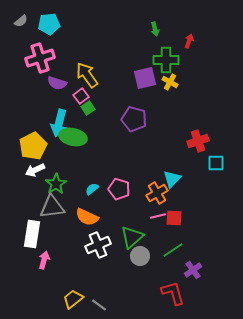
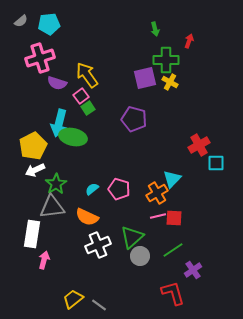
red cross: moved 1 px right, 4 px down; rotated 10 degrees counterclockwise
